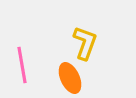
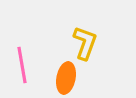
orange ellipse: moved 4 px left; rotated 36 degrees clockwise
